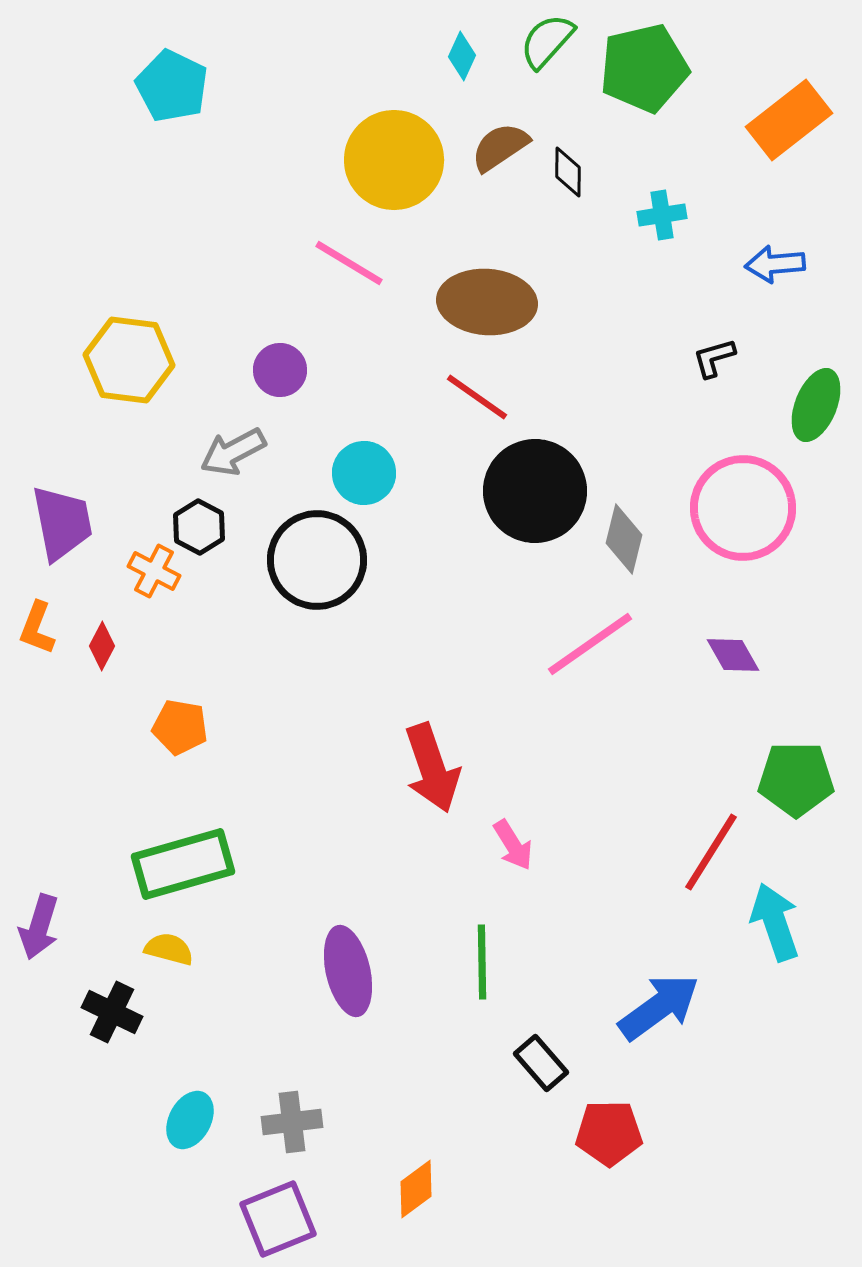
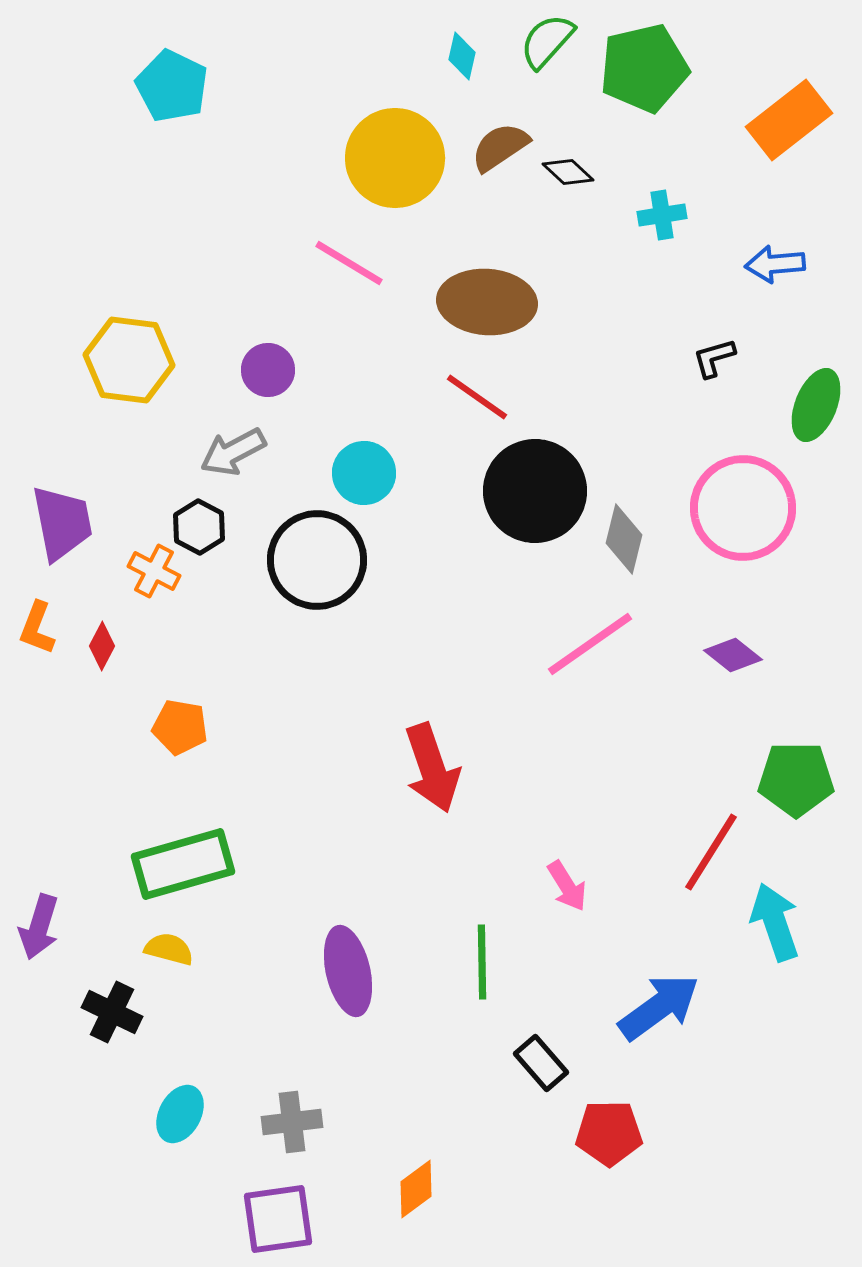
cyan diamond at (462, 56): rotated 12 degrees counterclockwise
yellow circle at (394, 160): moved 1 px right, 2 px up
black diamond at (568, 172): rotated 48 degrees counterclockwise
purple circle at (280, 370): moved 12 px left
purple diamond at (733, 655): rotated 22 degrees counterclockwise
pink arrow at (513, 845): moved 54 px right, 41 px down
cyan ellipse at (190, 1120): moved 10 px left, 6 px up
purple square at (278, 1219): rotated 14 degrees clockwise
